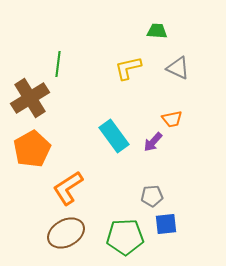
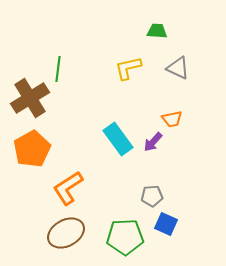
green line: moved 5 px down
cyan rectangle: moved 4 px right, 3 px down
blue square: rotated 30 degrees clockwise
